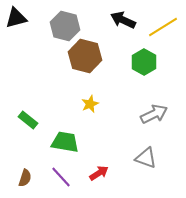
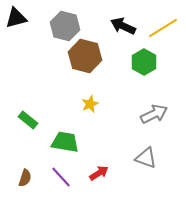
black arrow: moved 6 px down
yellow line: moved 1 px down
